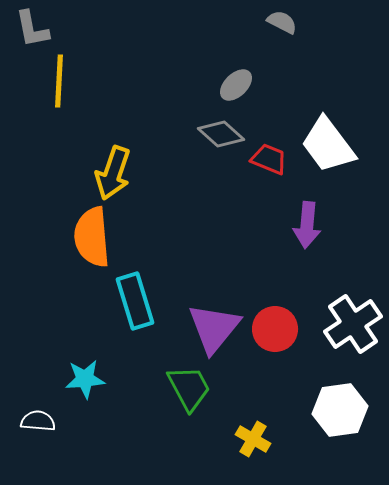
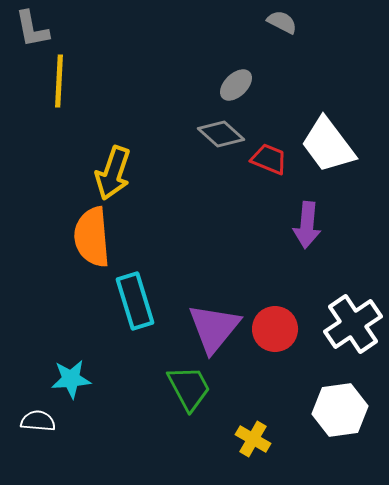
cyan star: moved 14 px left
